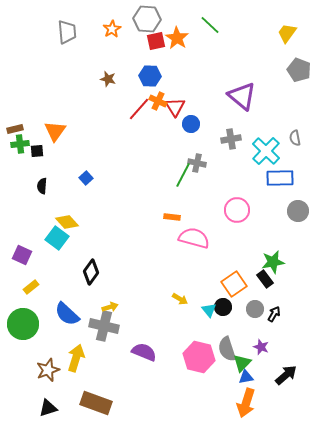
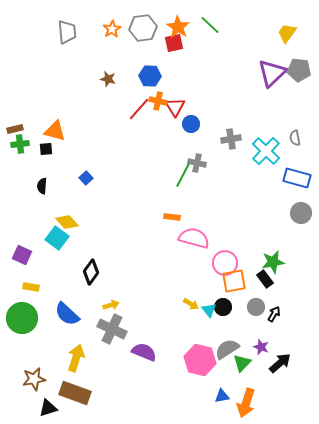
gray hexagon at (147, 19): moved 4 px left, 9 px down; rotated 12 degrees counterclockwise
orange star at (177, 38): moved 1 px right, 11 px up
red square at (156, 41): moved 18 px right, 2 px down
gray pentagon at (299, 70): rotated 15 degrees counterclockwise
purple triangle at (242, 96): moved 30 px right, 23 px up; rotated 36 degrees clockwise
orange cross at (158, 101): rotated 12 degrees counterclockwise
orange triangle at (55, 131): rotated 50 degrees counterclockwise
black square at (37, 151): moved 9 px right, 2 px up
blue rectangle at (280, 178): moved 17 px right; rotated 16 degrees clockwise
pink circle at (237, 210): moved 12 px left, 53 px down
gray circle at (298, 211): moved 3 px right, 2 px down
orange square at (234, 284): moved 3 px up; rotated 25 degrees clockwise
yellow rectangle at (31, 287): rotated 49 degrees clockwise
yellow arrow at (180, 299): moved 11 px right, 5 px down
yellow arrow at (110, 307): moved 1 px right, 2 px up
gray circle at (255, 309): moved 1 px right, 2 px up
green circle at (23, 324): moved 1 px left, 6 px up
gray cross at (104, 326): moved 8 px right, 3 px down; rotated 12 degrees clockwise
gray semicircle at (227, 349): rotated 75 degrees clockwise
pink hexagon at (199, 357): moved 1 px right, 3 px down
brown star at (48, 370): moved 14 px left, 9 px down; rotated 10 degrees clockwise
black arrow at (286, 375): moved 6 px left, 12 px up
blue triangle at (246, 377): moved 24 px left, 19 px down
brown rectangle at (96, 403): moved 21 px left, 10 px up
